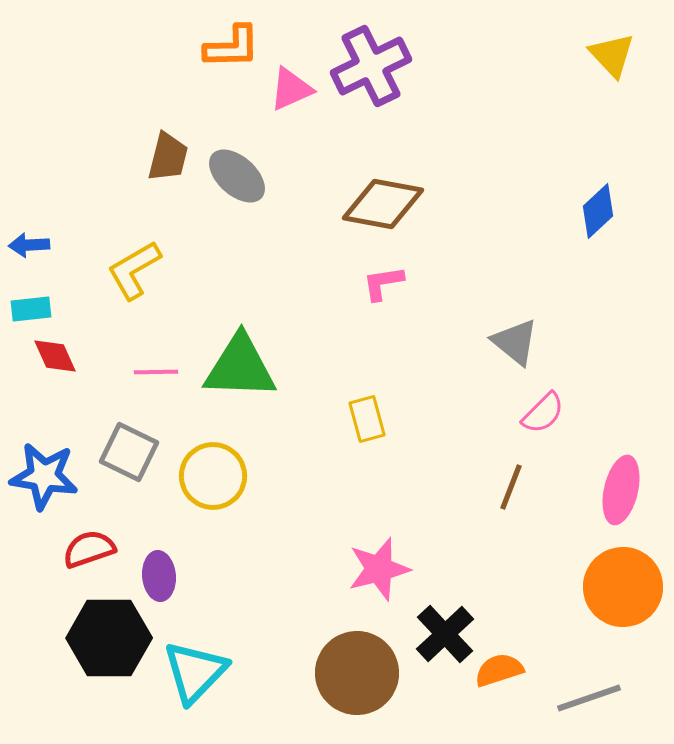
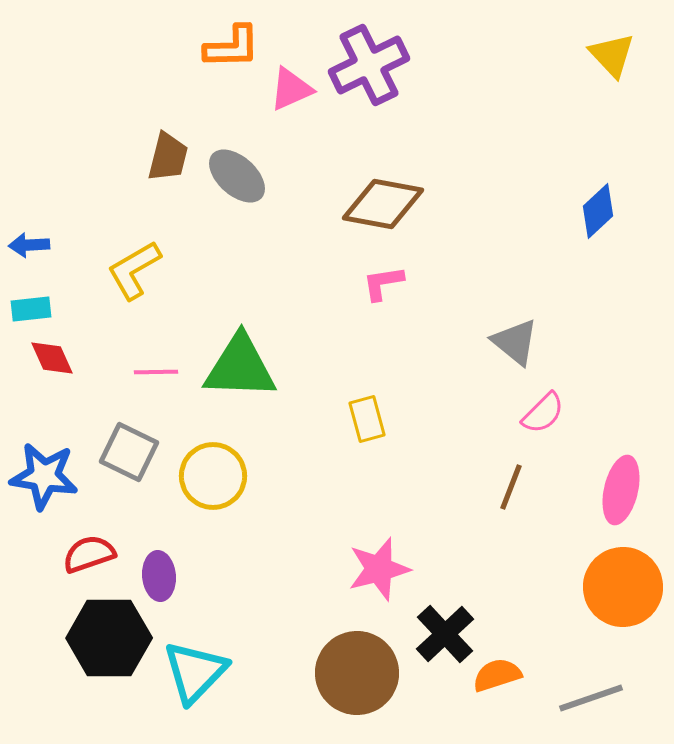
purple cross: moved 2 px left, 1 px up
red diamond: moved 3 px left, 2 px down
red semicircle: moved 5 px down
orange semicircle: moved 2 px left, 5 px down
gray line: moved 2 px right
